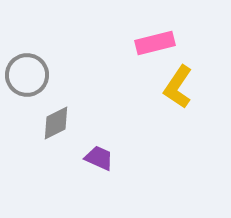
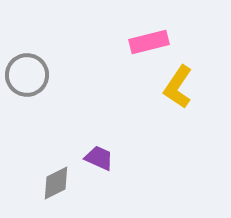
pink rectangle: moved 6 px left, 1 px up
gray diamond: moved 60 px down
